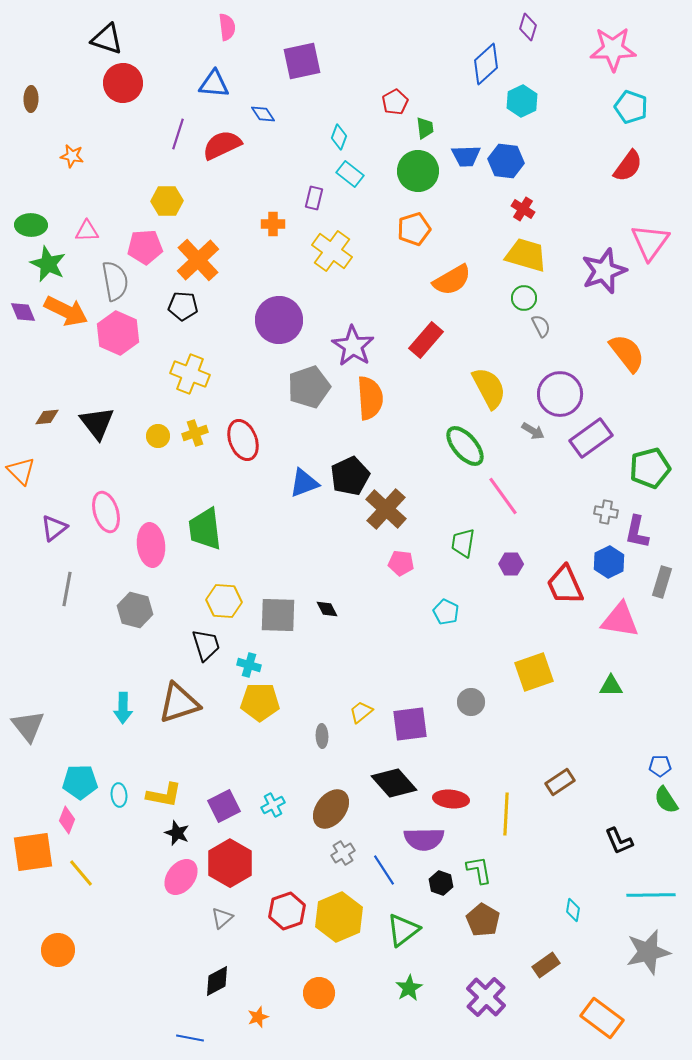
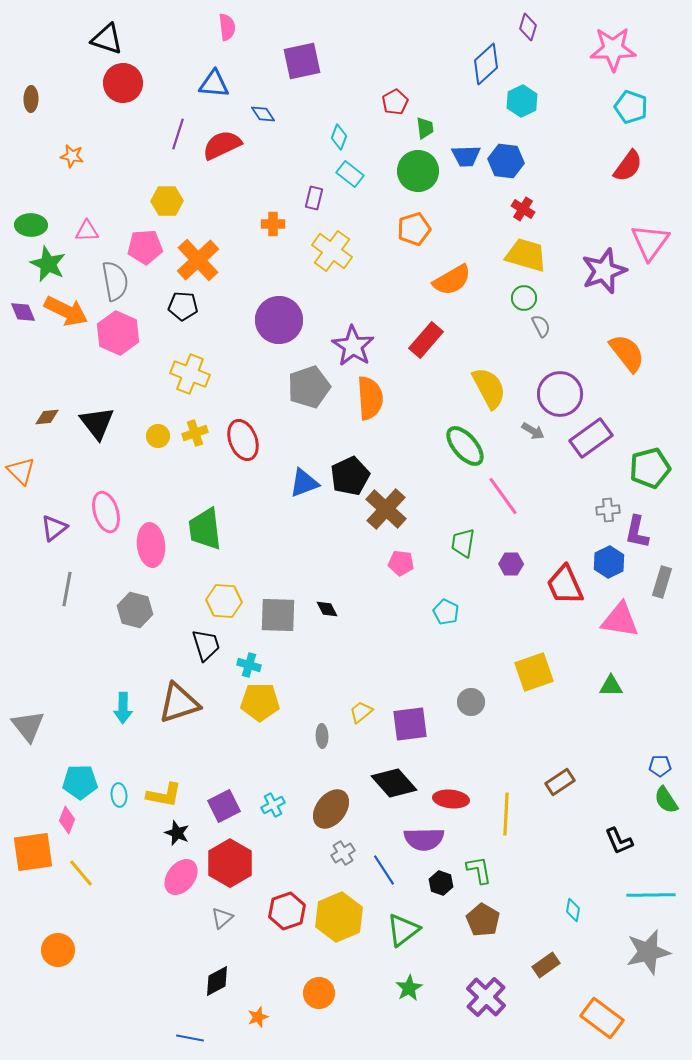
gray cross at (606, 512): moved 2 px right, 2 px up; rotated 15 degrees counterclockwise
